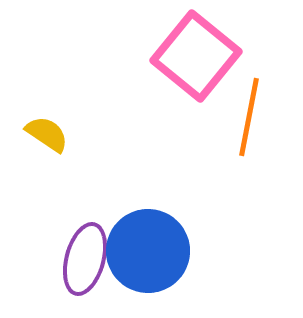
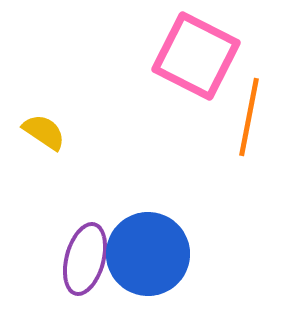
pink square: rotated 12 degrees counterclockwise
yellow semicircle: moved 3 px left, 2 px up
blue circle: moved 3 px down
